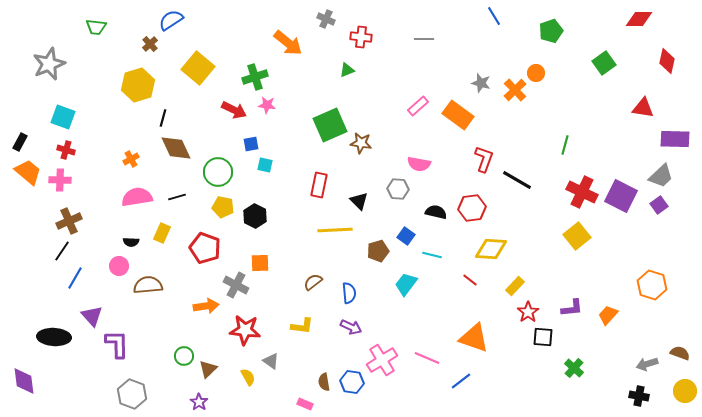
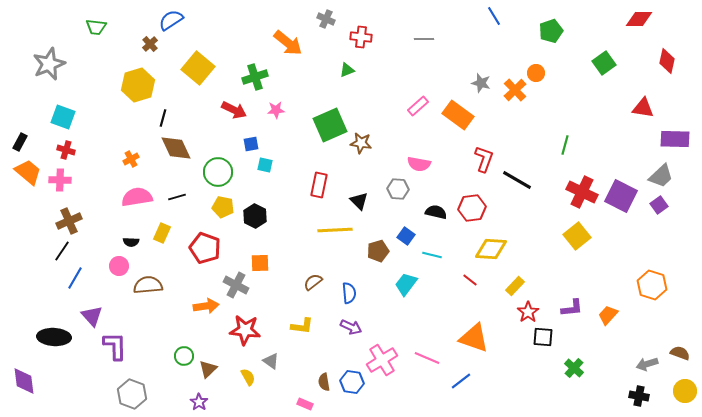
pink star at (267, 105): moved 9 px right, 5 px down; rotated 12 degrees counterclockwise
purple L-shape at (117, 344): moved 2 px left, 2 px down
